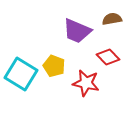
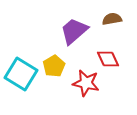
purple trapezoid: moved 3 px left; rotated 116 degrees clockwise
red diamond: moved 2 px down; rotated 20 degrees clockwise
yellow pentagon: rotated 20 degrees clockwise
